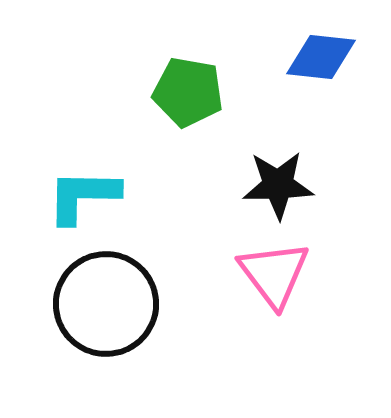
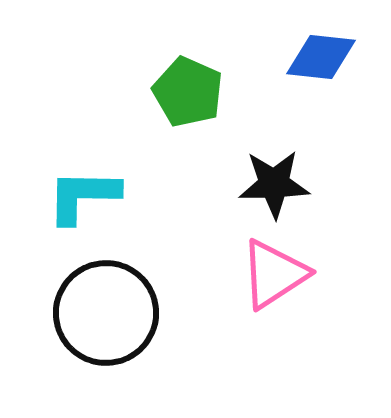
green pentagon: rotated 14 degrees clockwise
black star: moved 4 px left, 1 px up
pink triangle: rotated 34 degrees clockwise
black circle: moved 9 px down
